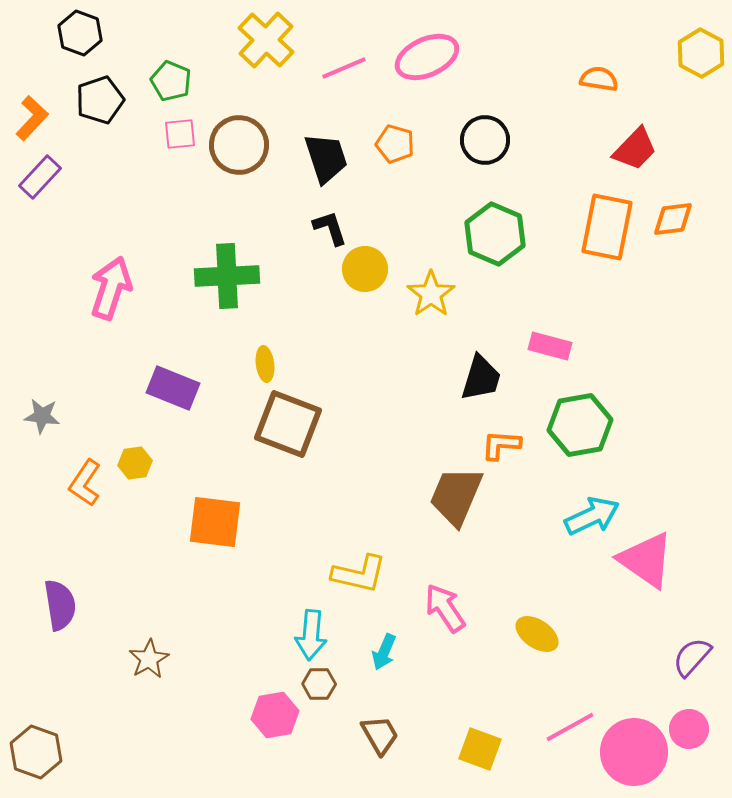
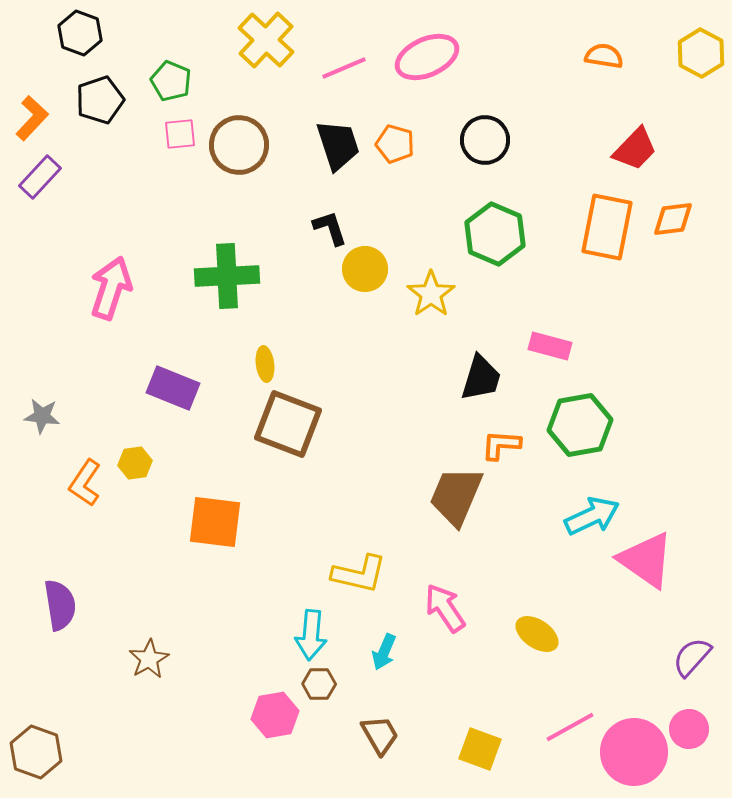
orange semicircle at (599, 79): moved 5 px right, 23 px up
black trapezoid at (326, 158): moved 12 px right, 13 px up
